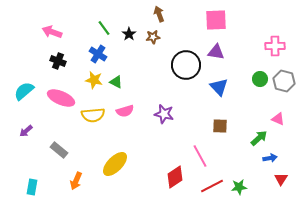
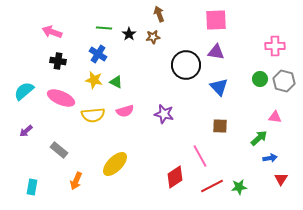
green line: rotated 49 degrees counterclockwise
black cross: rotated 14 degrees counterclockwise
pink triangle: moved 3 px left, 2 px up; rotated 16 degrees counterclockwise
